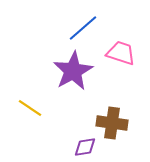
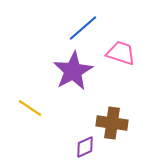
purple diamond: rotated 15 degrees counterclockwise
